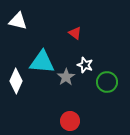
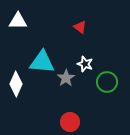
white triangle: rotated 12 degrees counterclockwise
red triangle: moved 5 px right, 6 px up
white star: moved 1 px up
gray star: moved 1 px down
white diamond: moved 3 px down
red circle: moved 1 px down
